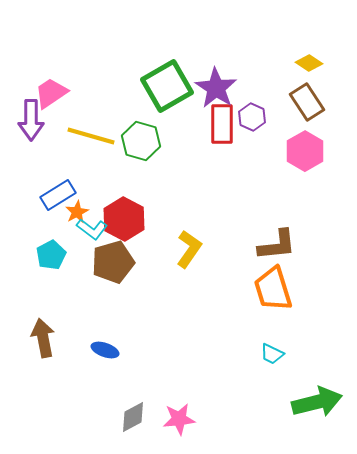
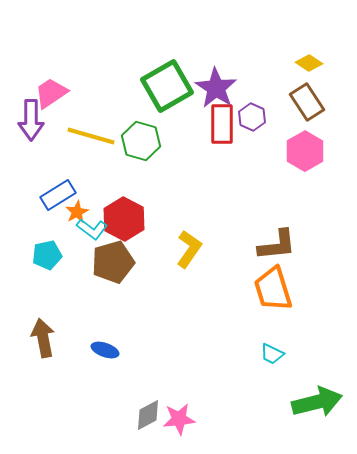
cyan pentagon: moved 4 px left; rotated 16 degrees clockwise
gray diamond: moved 15 px right, 2 px up
